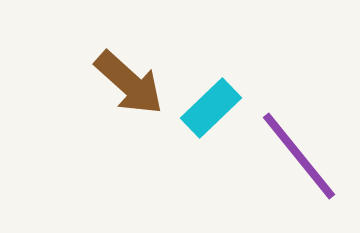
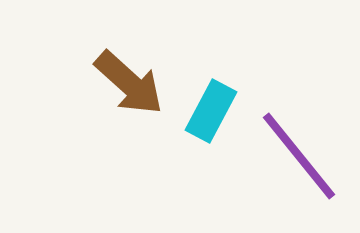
cyan rectangle: moved 3 px down; rotated 18 degrees counterclockwise
